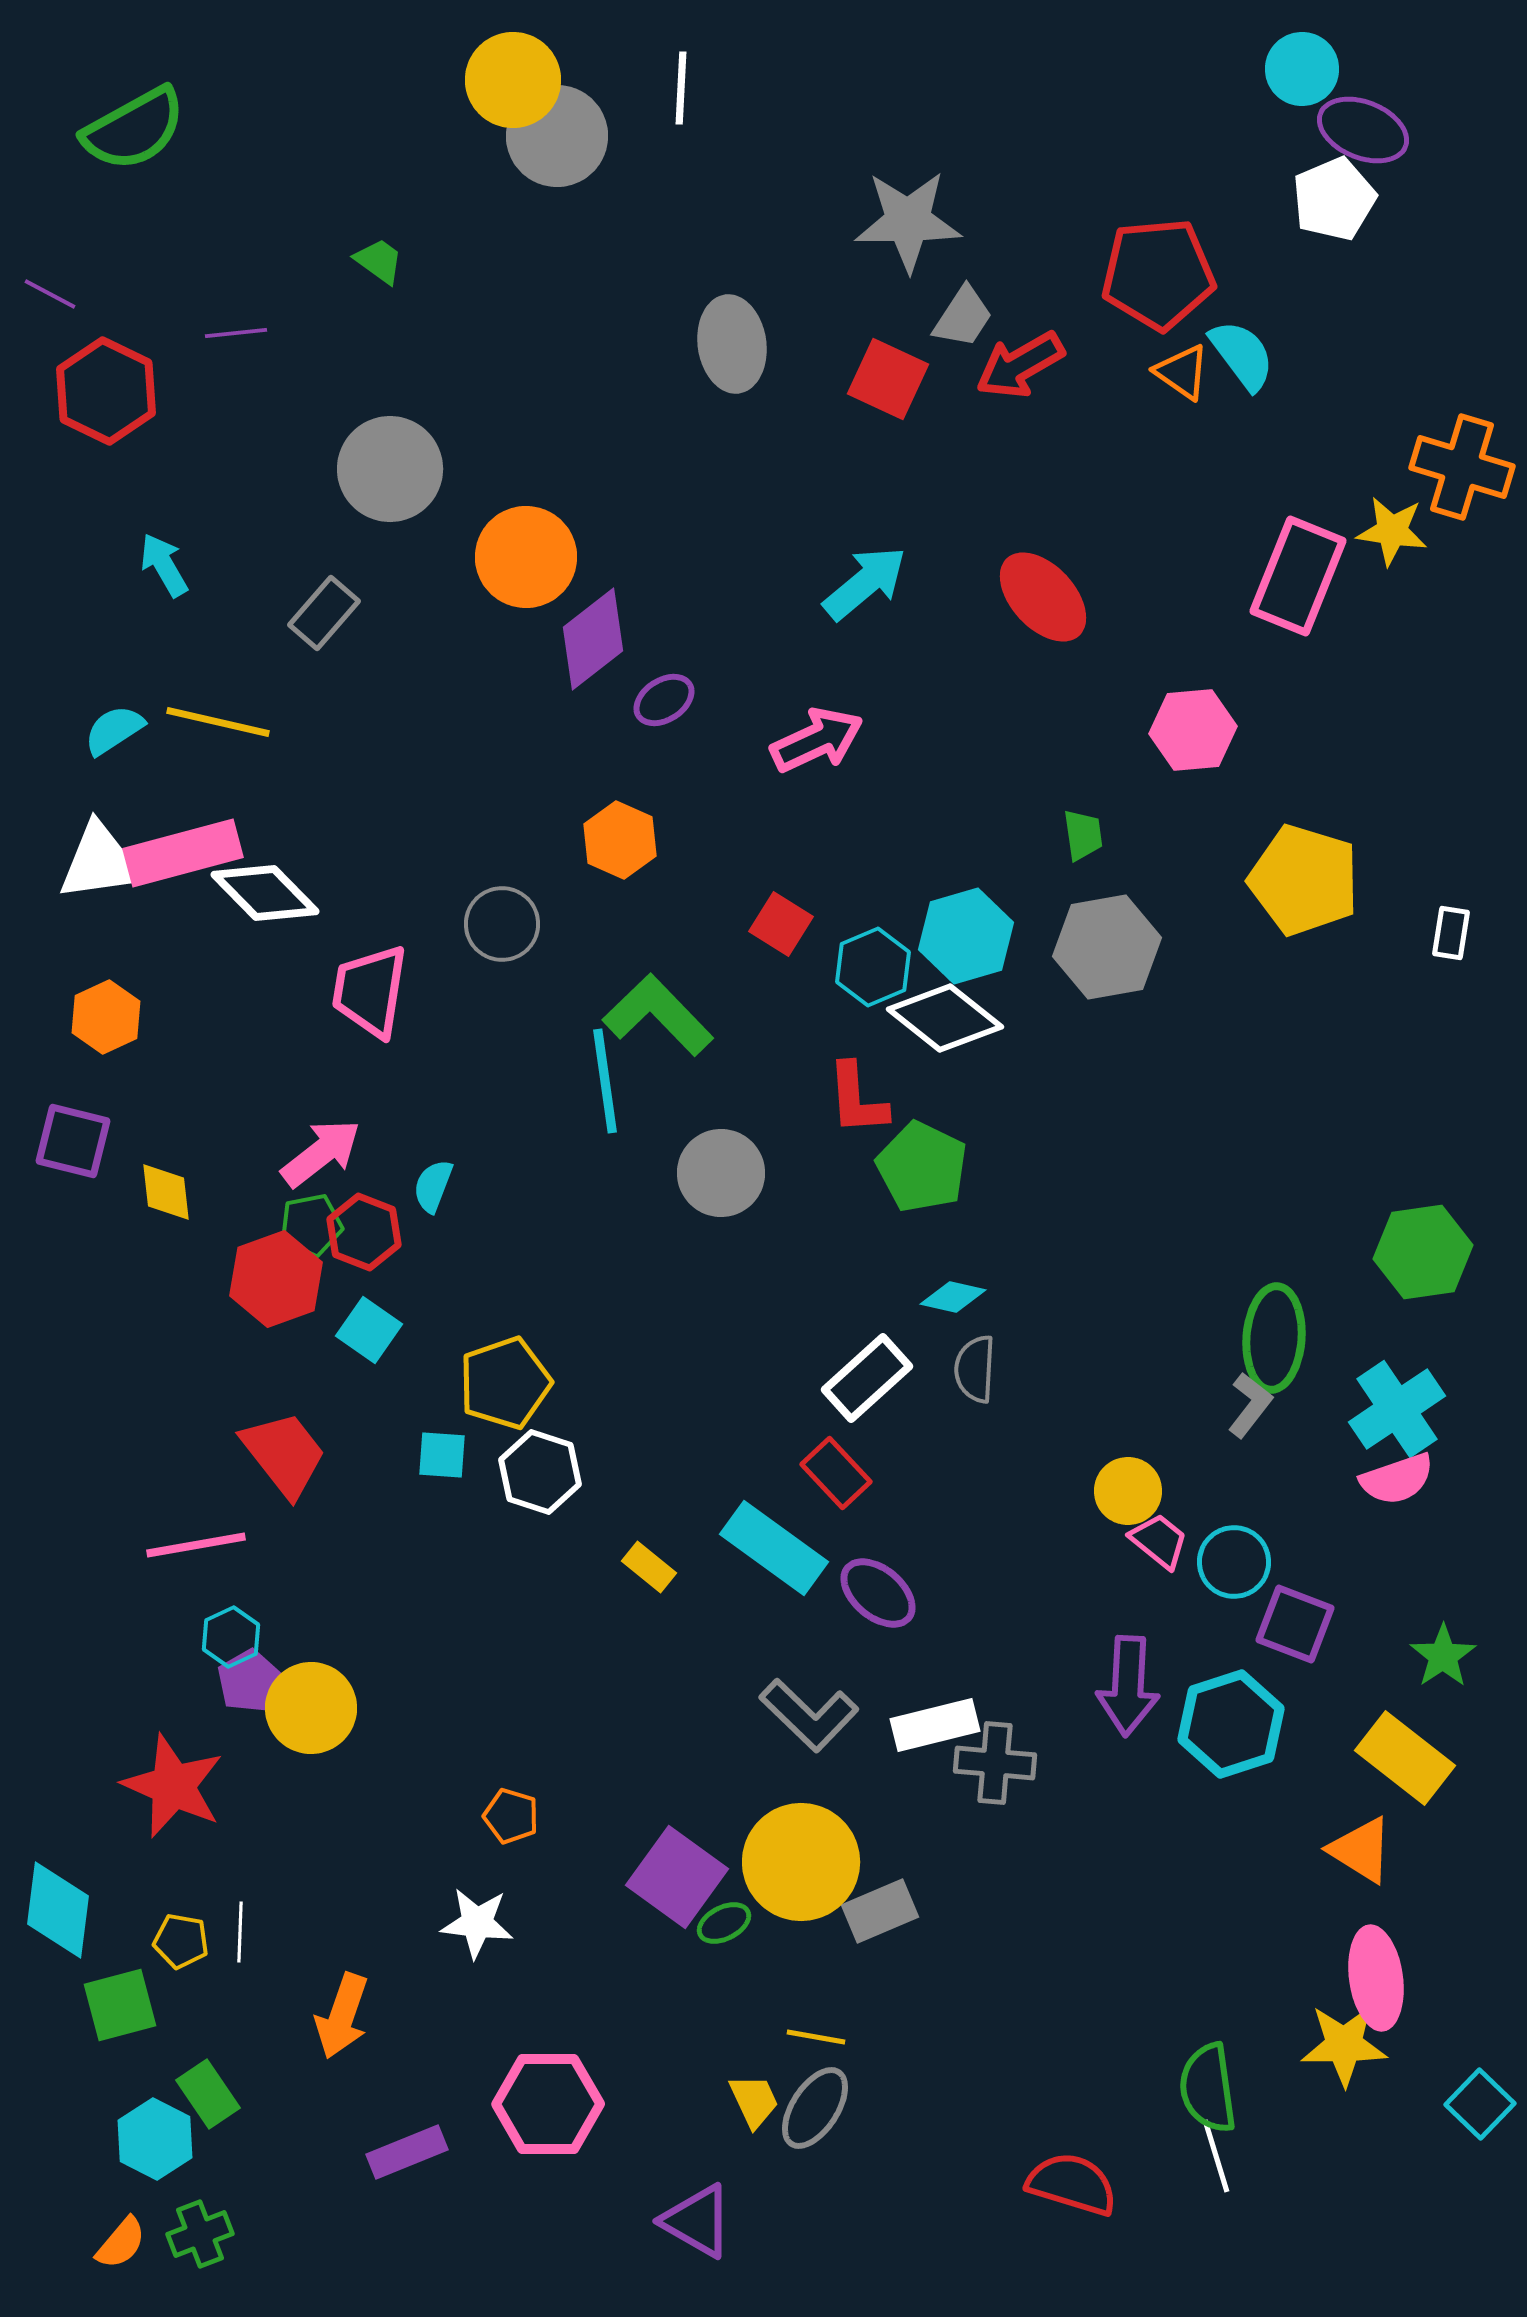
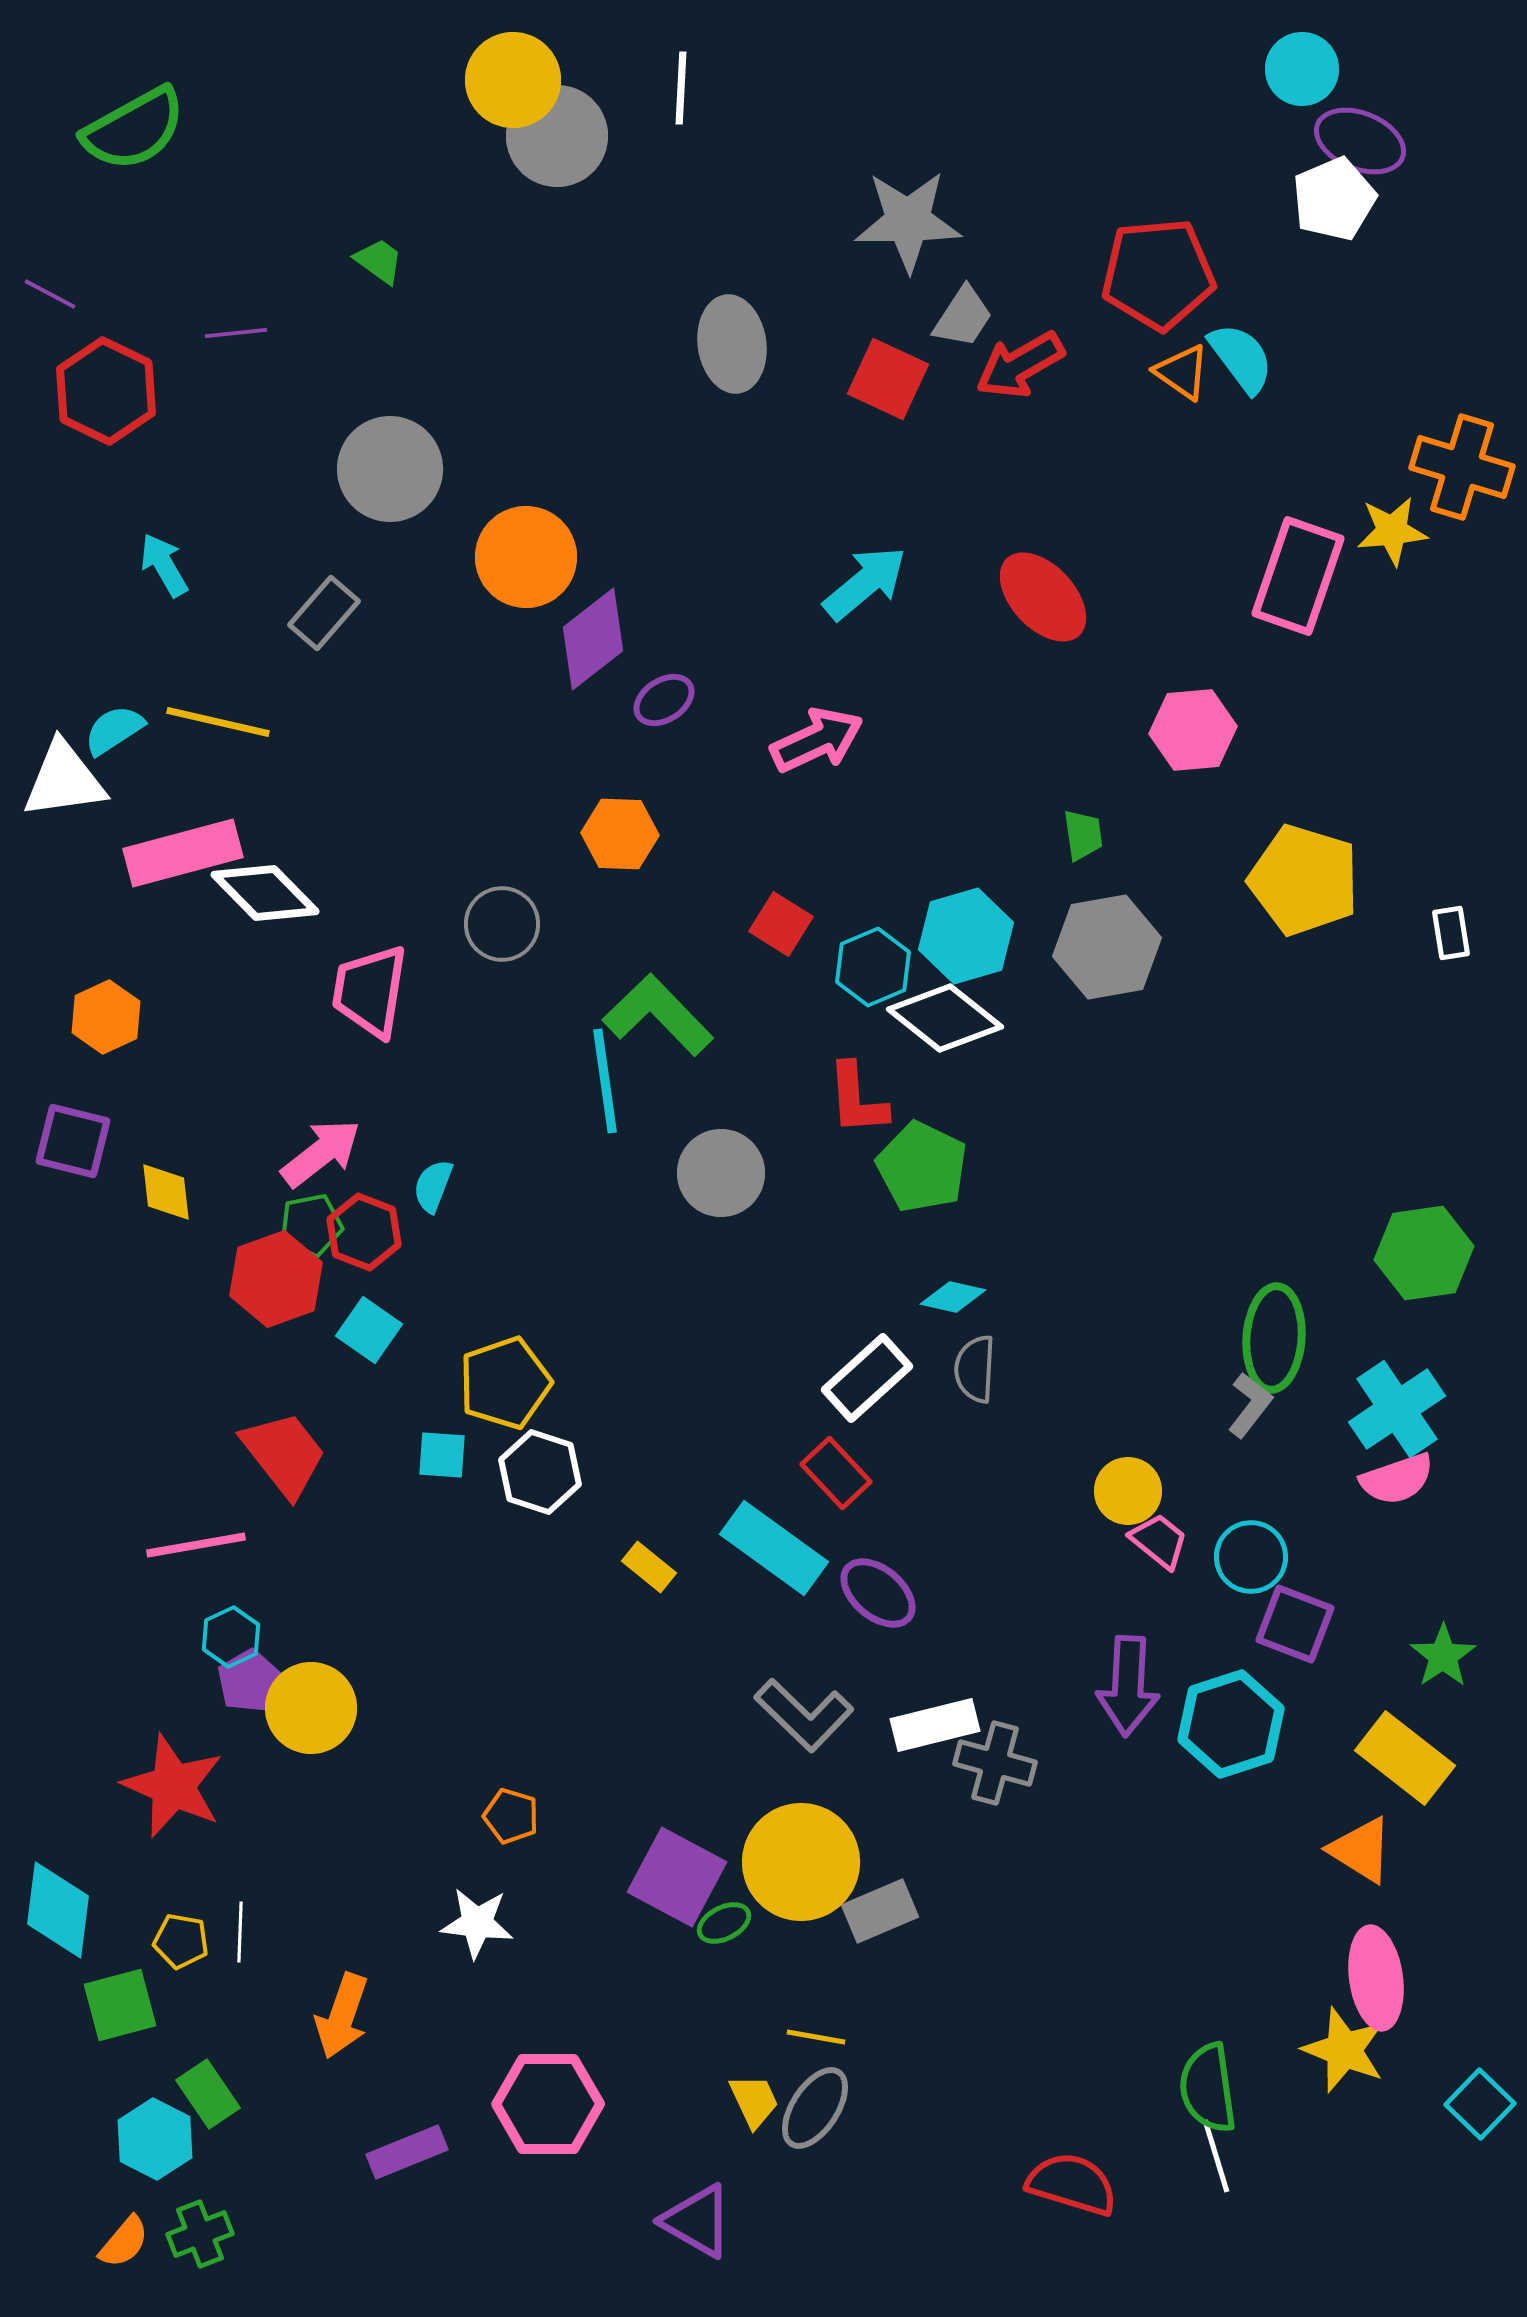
purple ellipse at (1363, 130): moved 3 px left, 11 px down
cyan semicircle at (1242, 355): moved 1 px left, 3 px down
yellow star at (1392, 531): rotated 14 degrees counterclockwise
pink rectangle at (1298, 576): rotated 3 degrees counterclockwise
orange hexagon at (620, 840): moved 6 px up; rotated 22 degrees counterclockwise
white triangle at (100, 862): moved 36 px left, 82 px up
white rectangle at (1451, 933): rotated 18 degrees counterclockwise
green hexagon at (1423, 1252): moved 1 px right, 1 px down
cyan circle at (1234, 1562): moved 17 px right, 5 px up
gray L-shape at (809, 1715): moved 5 px left
gray cross at (995, 1763): rotated 10 degrees clockwise
purple square at (677, 1877): rotated 8 degrees counterclockwise
yellow star at (1344, 2045): moved 5 px down; rotated 22 degrees clockwise
orange semicircle at (121, 2243): moved 3 px right, 1 px up
